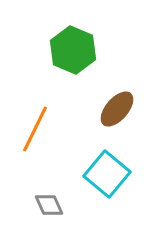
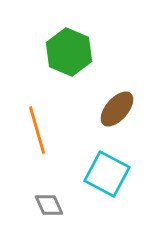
green hexagon: moved 4 px left, 2 px down
orange line: moved 2 px right, 1 px down; rotated 42 degrees counterclockwise
cyan square: rotated 12 degrees counterclockwise
